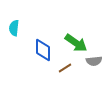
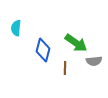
cyan semicircle: moved 2 px right
blue diamond: rotated 15 degrees clockwise
brown line: rotated 56 degrees counterclockwise
